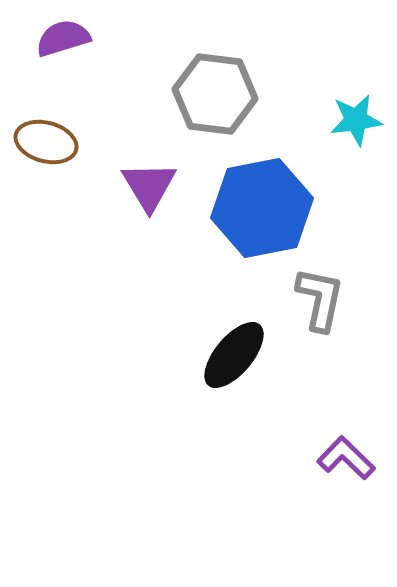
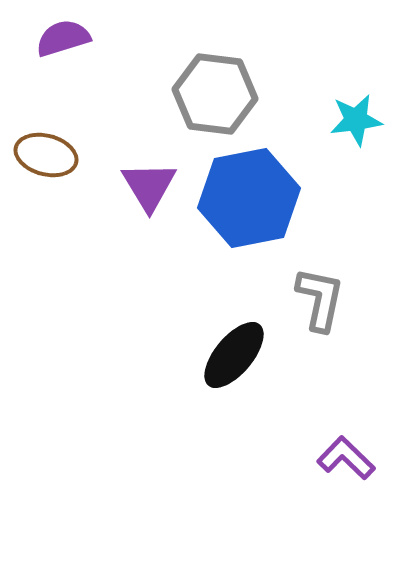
brown ellipse: moved 13 px down
blue hexagon: moved 13 px left, 10 px up
